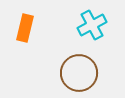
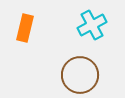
brown circle: moved 1 px right, 2 px down
